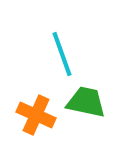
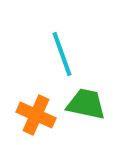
green trapezoid: moved 2 px down
